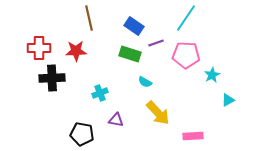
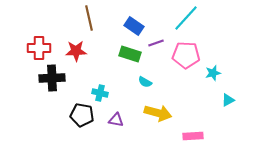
cyan line: rotated 8 degrees clockwise
cyan star: moved 1 px right, 2 px up; rotated 14 degrees clockwise
cyan cross: rotated 35 degrees clockwise
yellow arrow: rotated 32 degrees counterclockwise
black pentagon: moved 19 px up
